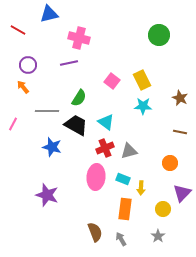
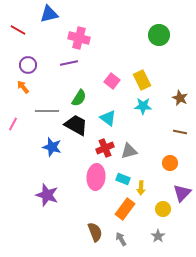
cyan triangle: moved 2 px right, 4 px up
orange rectangle: rotated 30 degrees clockwise
